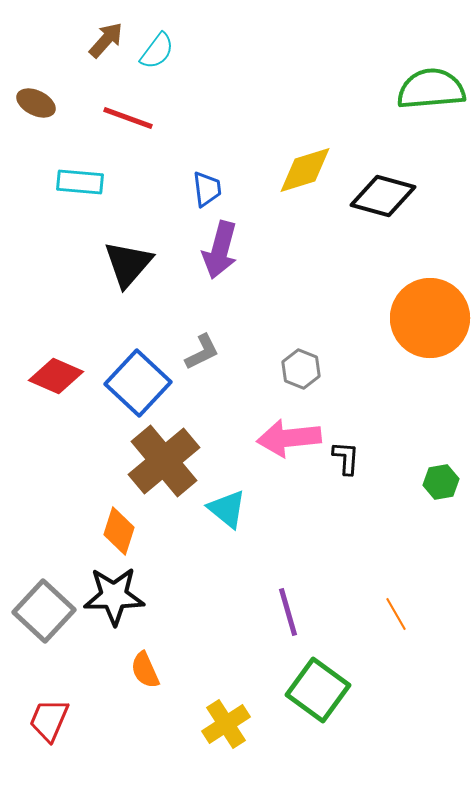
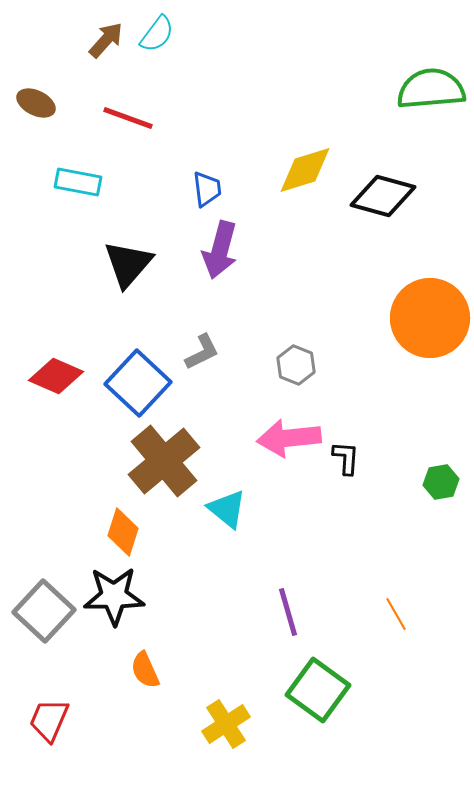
cyan semicircle: moved 17 px up
cyan rectangle: moved 2 px left; rotated 6 degrees clockwise
gray hexagon: moved 5 px left, 4 px up
orange diamond: moved 4 px right, 1 px down
